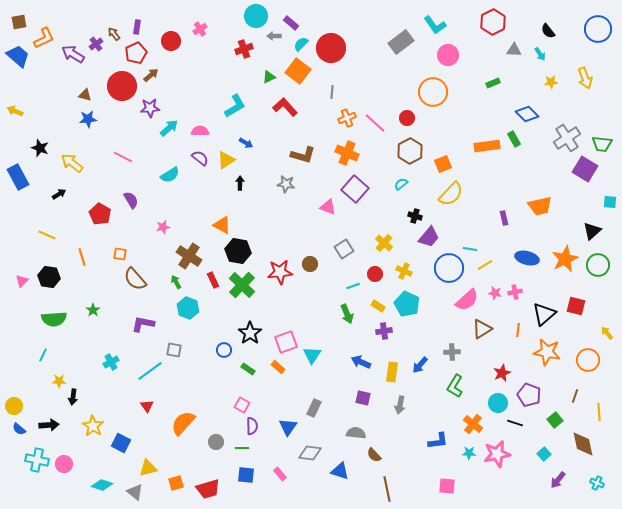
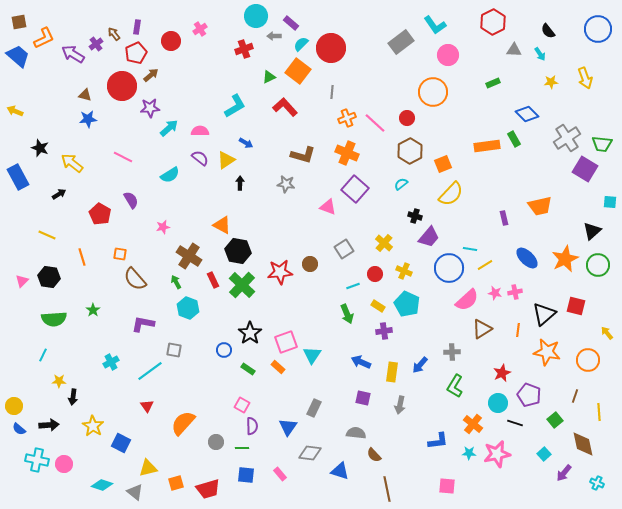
blue ellipse at (527, 258): rotated 30 degrees clockwise
purple arrow at (558, 480): moved 6 px right, 7 px up
